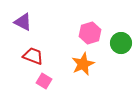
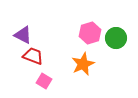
purple triangle: moved 13 px down
green circle: moved 5 px left, 5 px up
